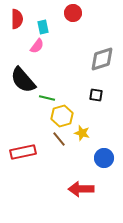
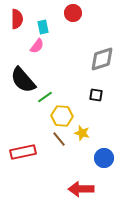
green line: moved 2 px left, 1 px up; rotated 49 degrees counterclockwise
yellow hexagon: rotated 20 degrees clockwise
